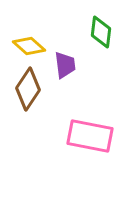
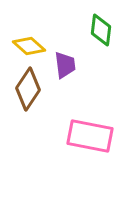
green diamond: moved 2 px up
